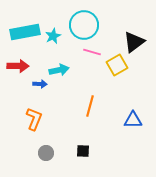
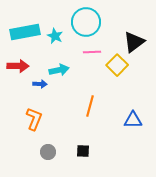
cyan circle: moved 2 px right, 3 px up
cyan star: moved 2 px right; rotated 21 degrees counterclockwise
pink line: rotated 18 degrees counterclockwise
yellow square: rotated 15 degrees counterclockwise
gray circle: moved 2 px right, 1 px up
